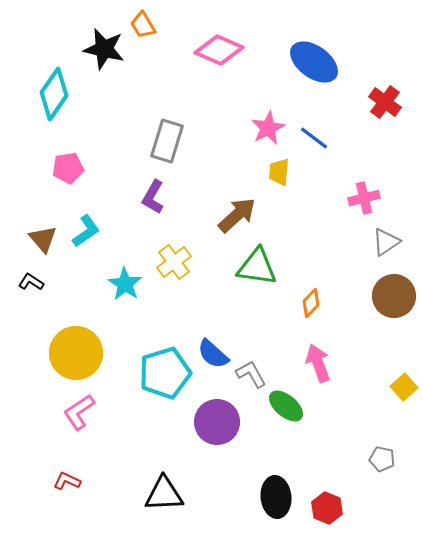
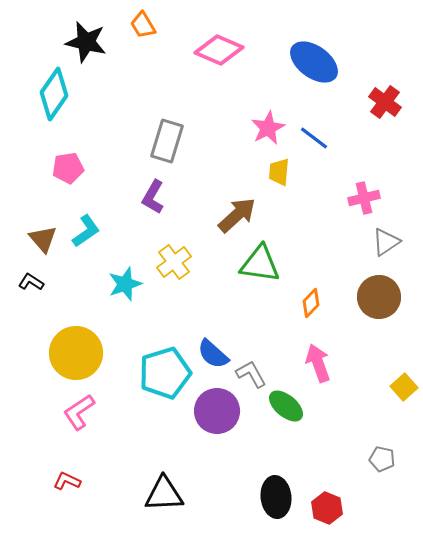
black star: moved 18 px left, 7 px up
green triangle: moved 3 px right, 3 px up
cyan star: rotated 20 degrees clockwise
brown circle: moved 15 px left, 1 px down
purple circle: moved 11 px up
